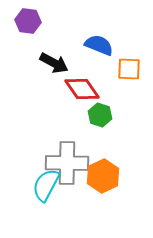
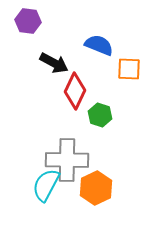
red diamond: moved 7 px left, 2 px down; rotated 60 degrees clockwise
gray cross: moved 3 px up
orange hexagon: moved 7 px left, 12 px down
